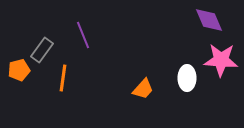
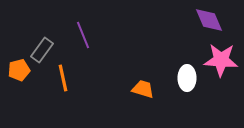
orange line: rotated 20 degrees counterclockwise
orange trapezoid: rotated 115 degrees counterclockwise
